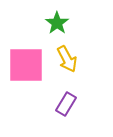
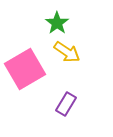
yellow arrow: moved 7 px up; rotated 28 degrees counterclockwise
pink square: moved 1 px left, 4 px down; rotated 30 degrees counterclockwise
